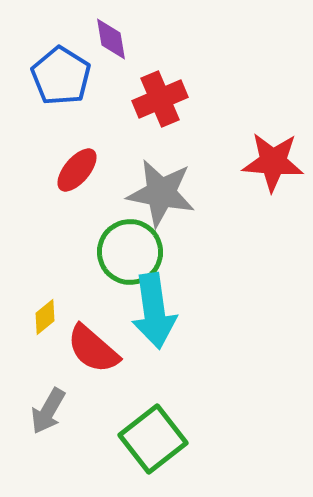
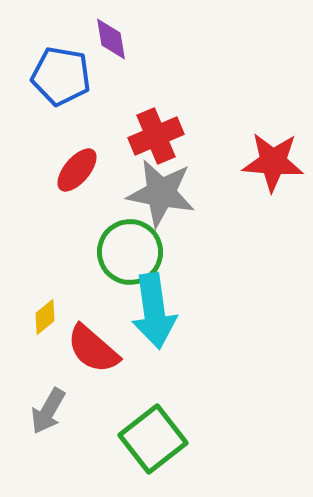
blue pentagon: rotated 22 degrees counterclockwise
red cross: moved 4 px left, 37 px down
